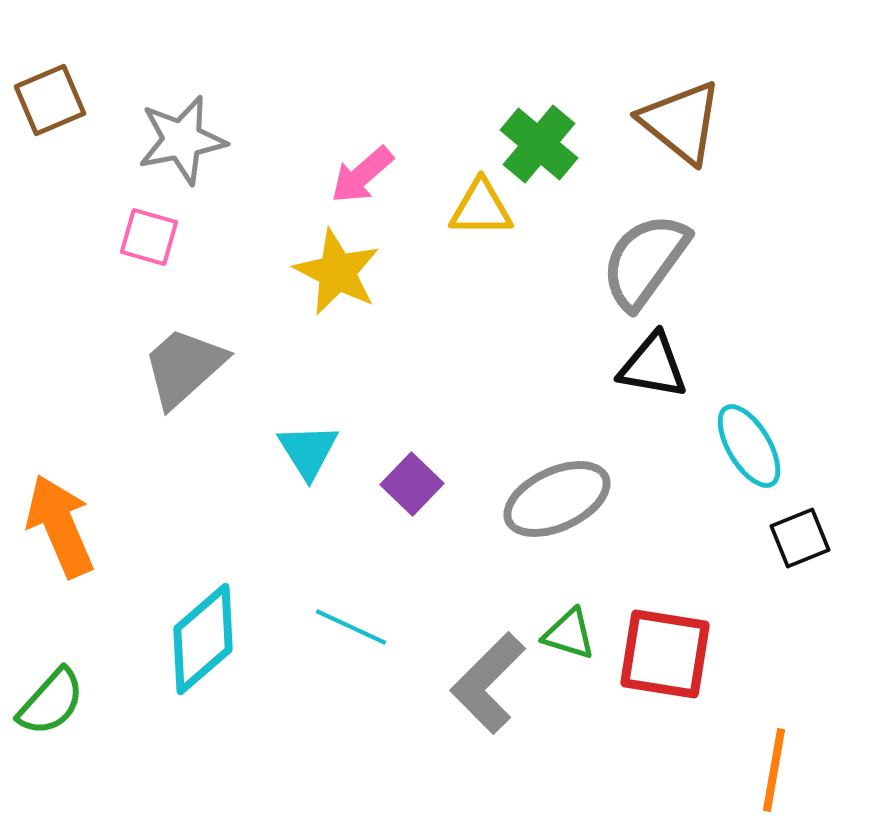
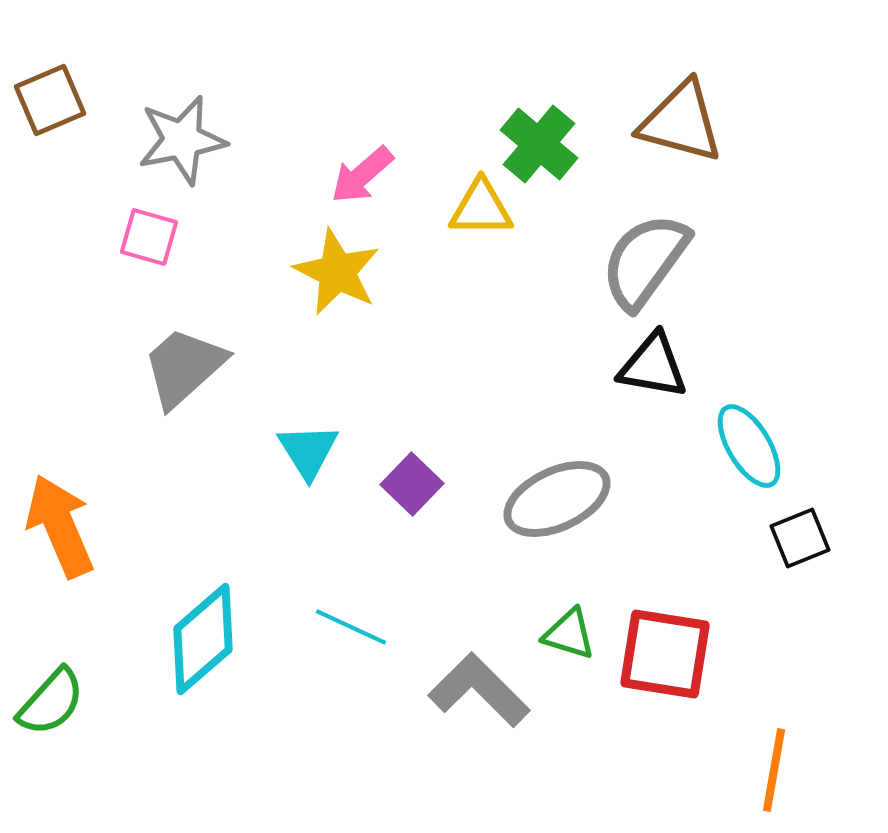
brown triangle: rotated 24 degrees counterclockwise
gray L-shape: moved 9 px left, 7 px down; rotated 90 degrees clockwise
